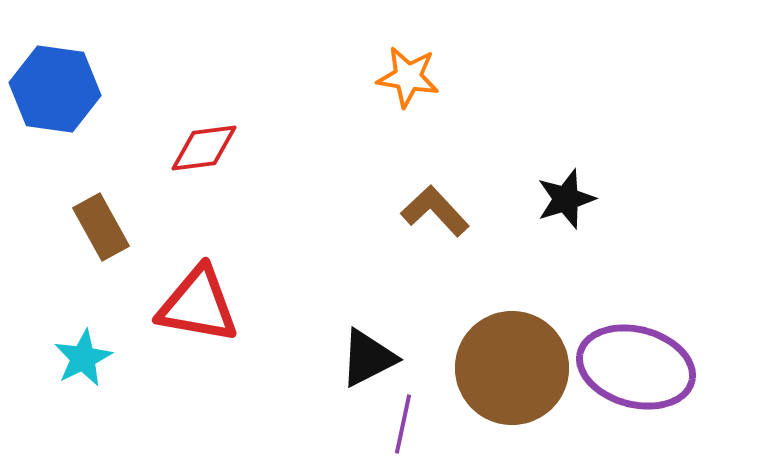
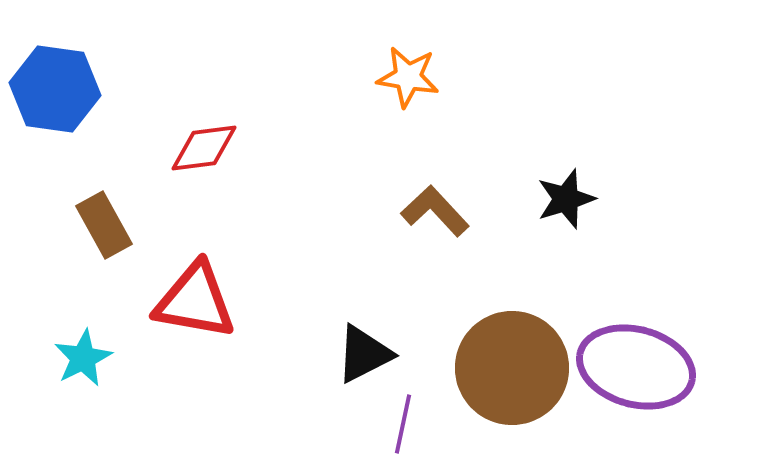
brown rectangle: moved 3 px right, 2 px up
red triangle: moved 3 px left, 4 px up
black triangle: moved 4 px left, 4 px up
